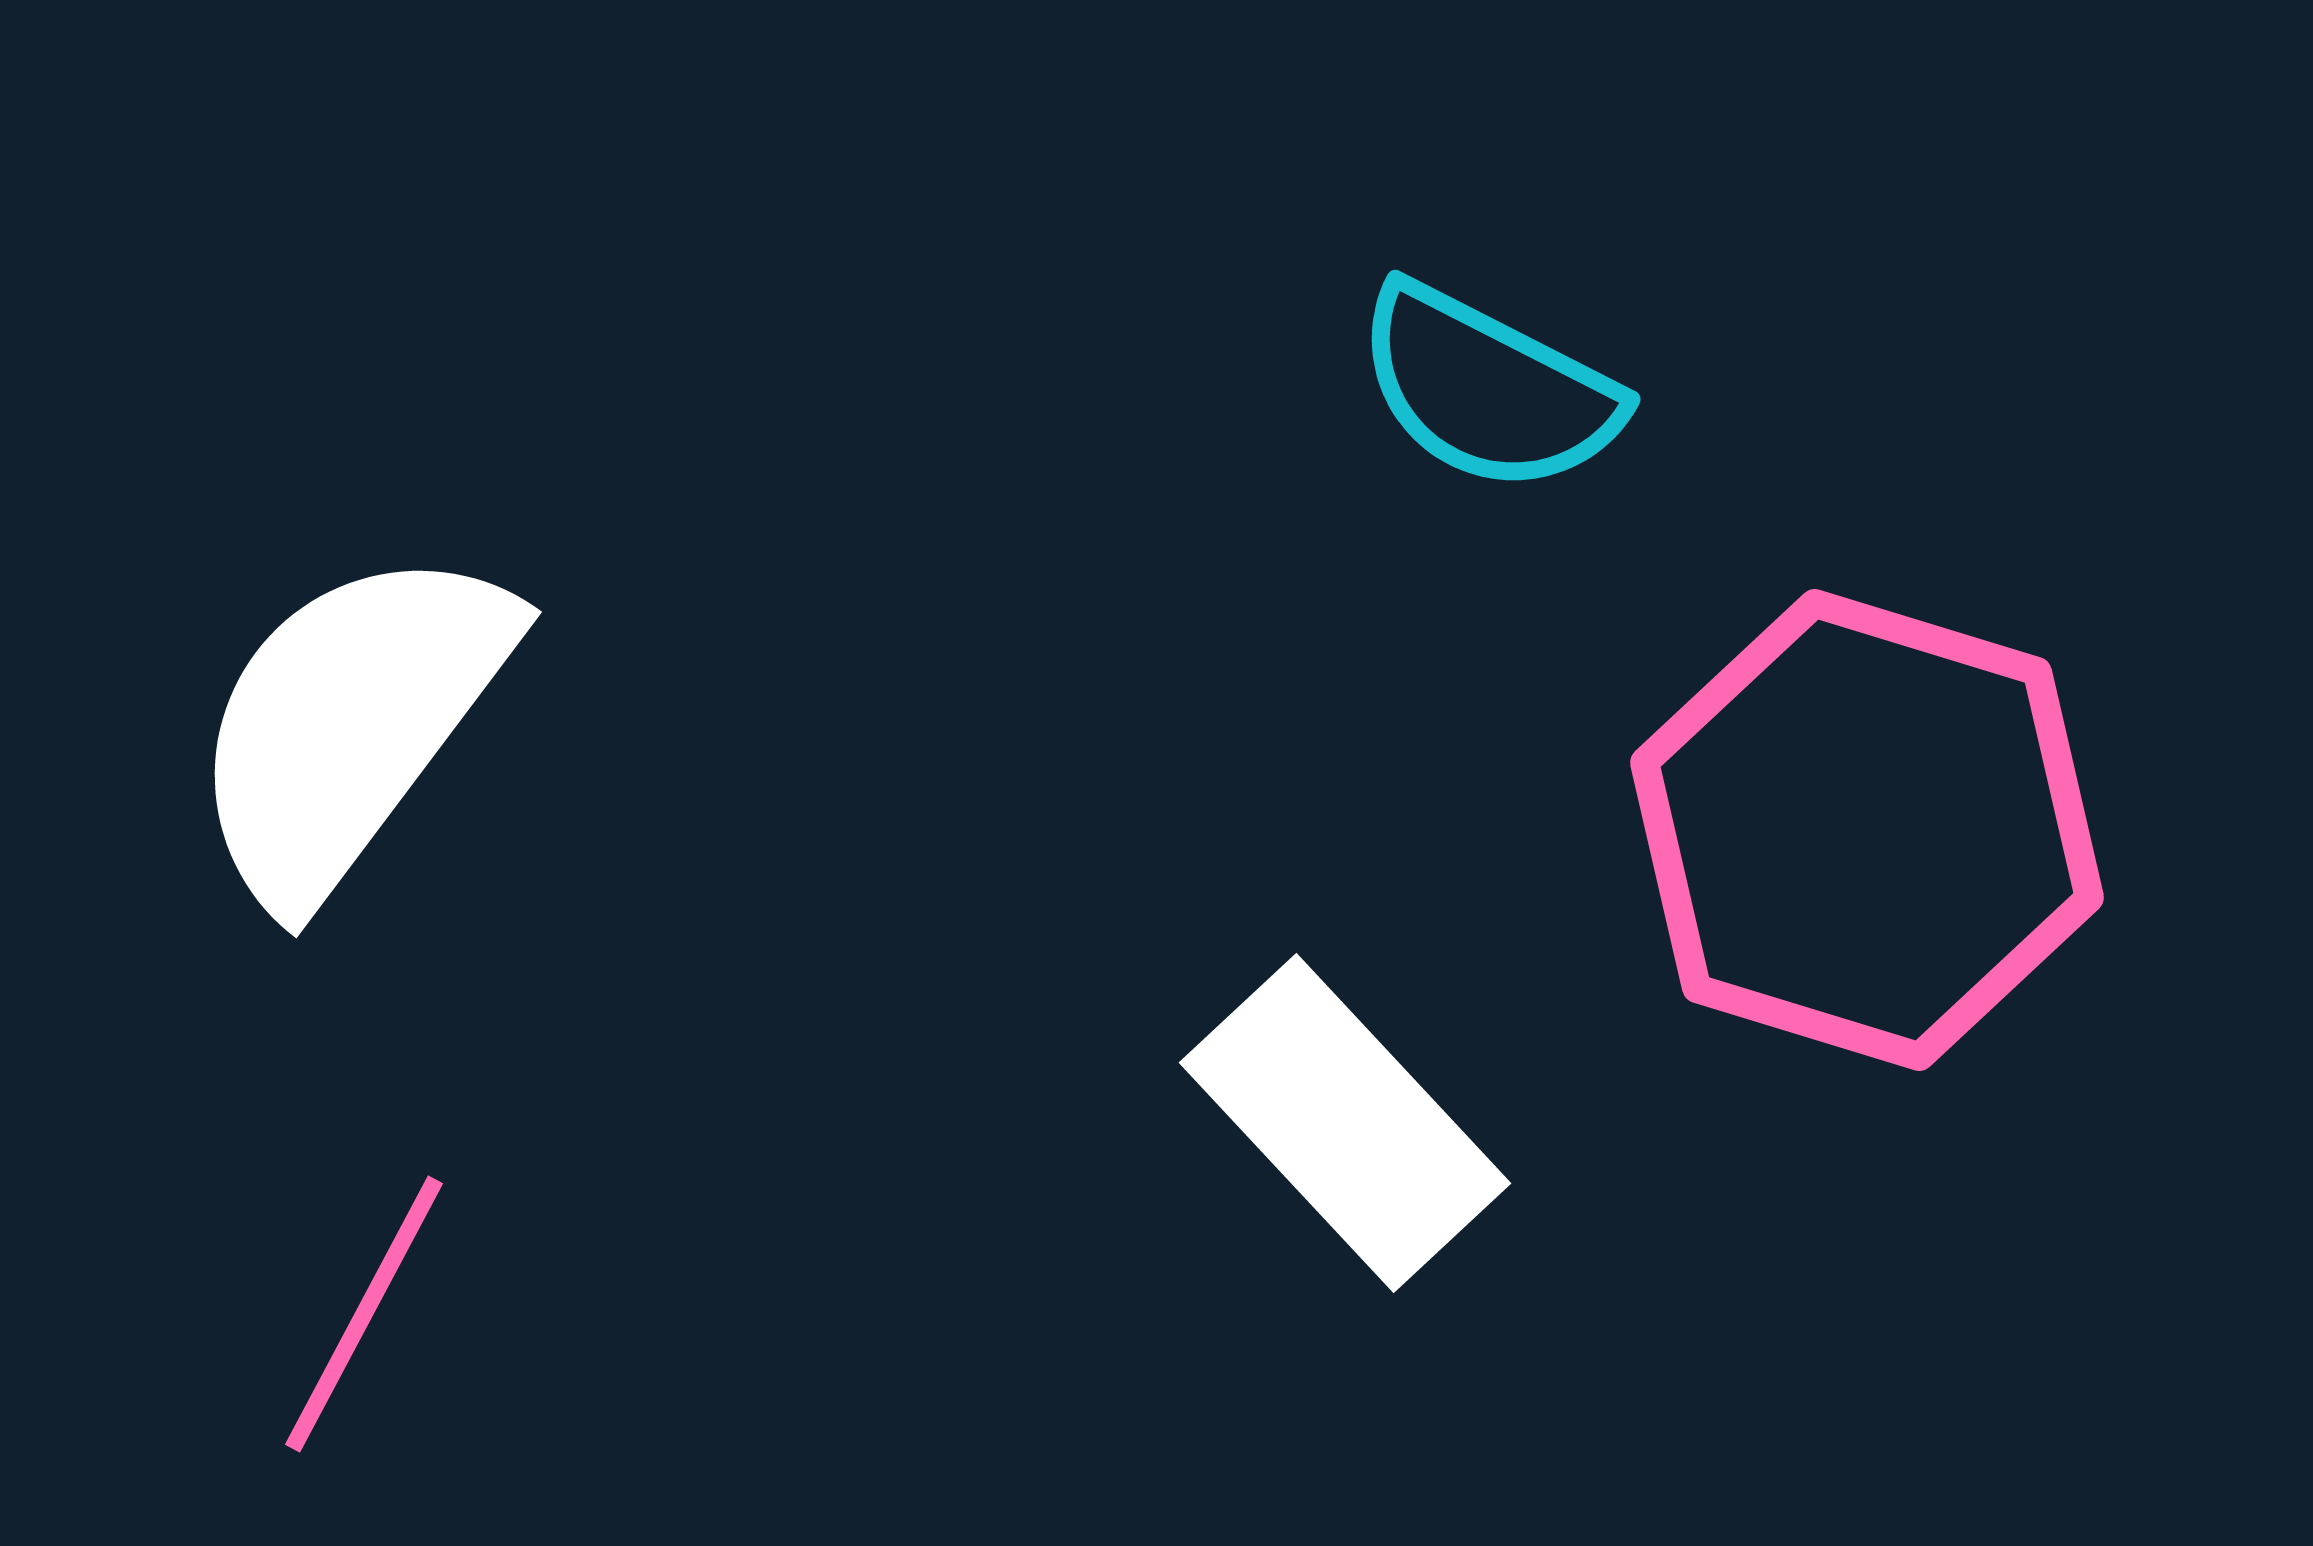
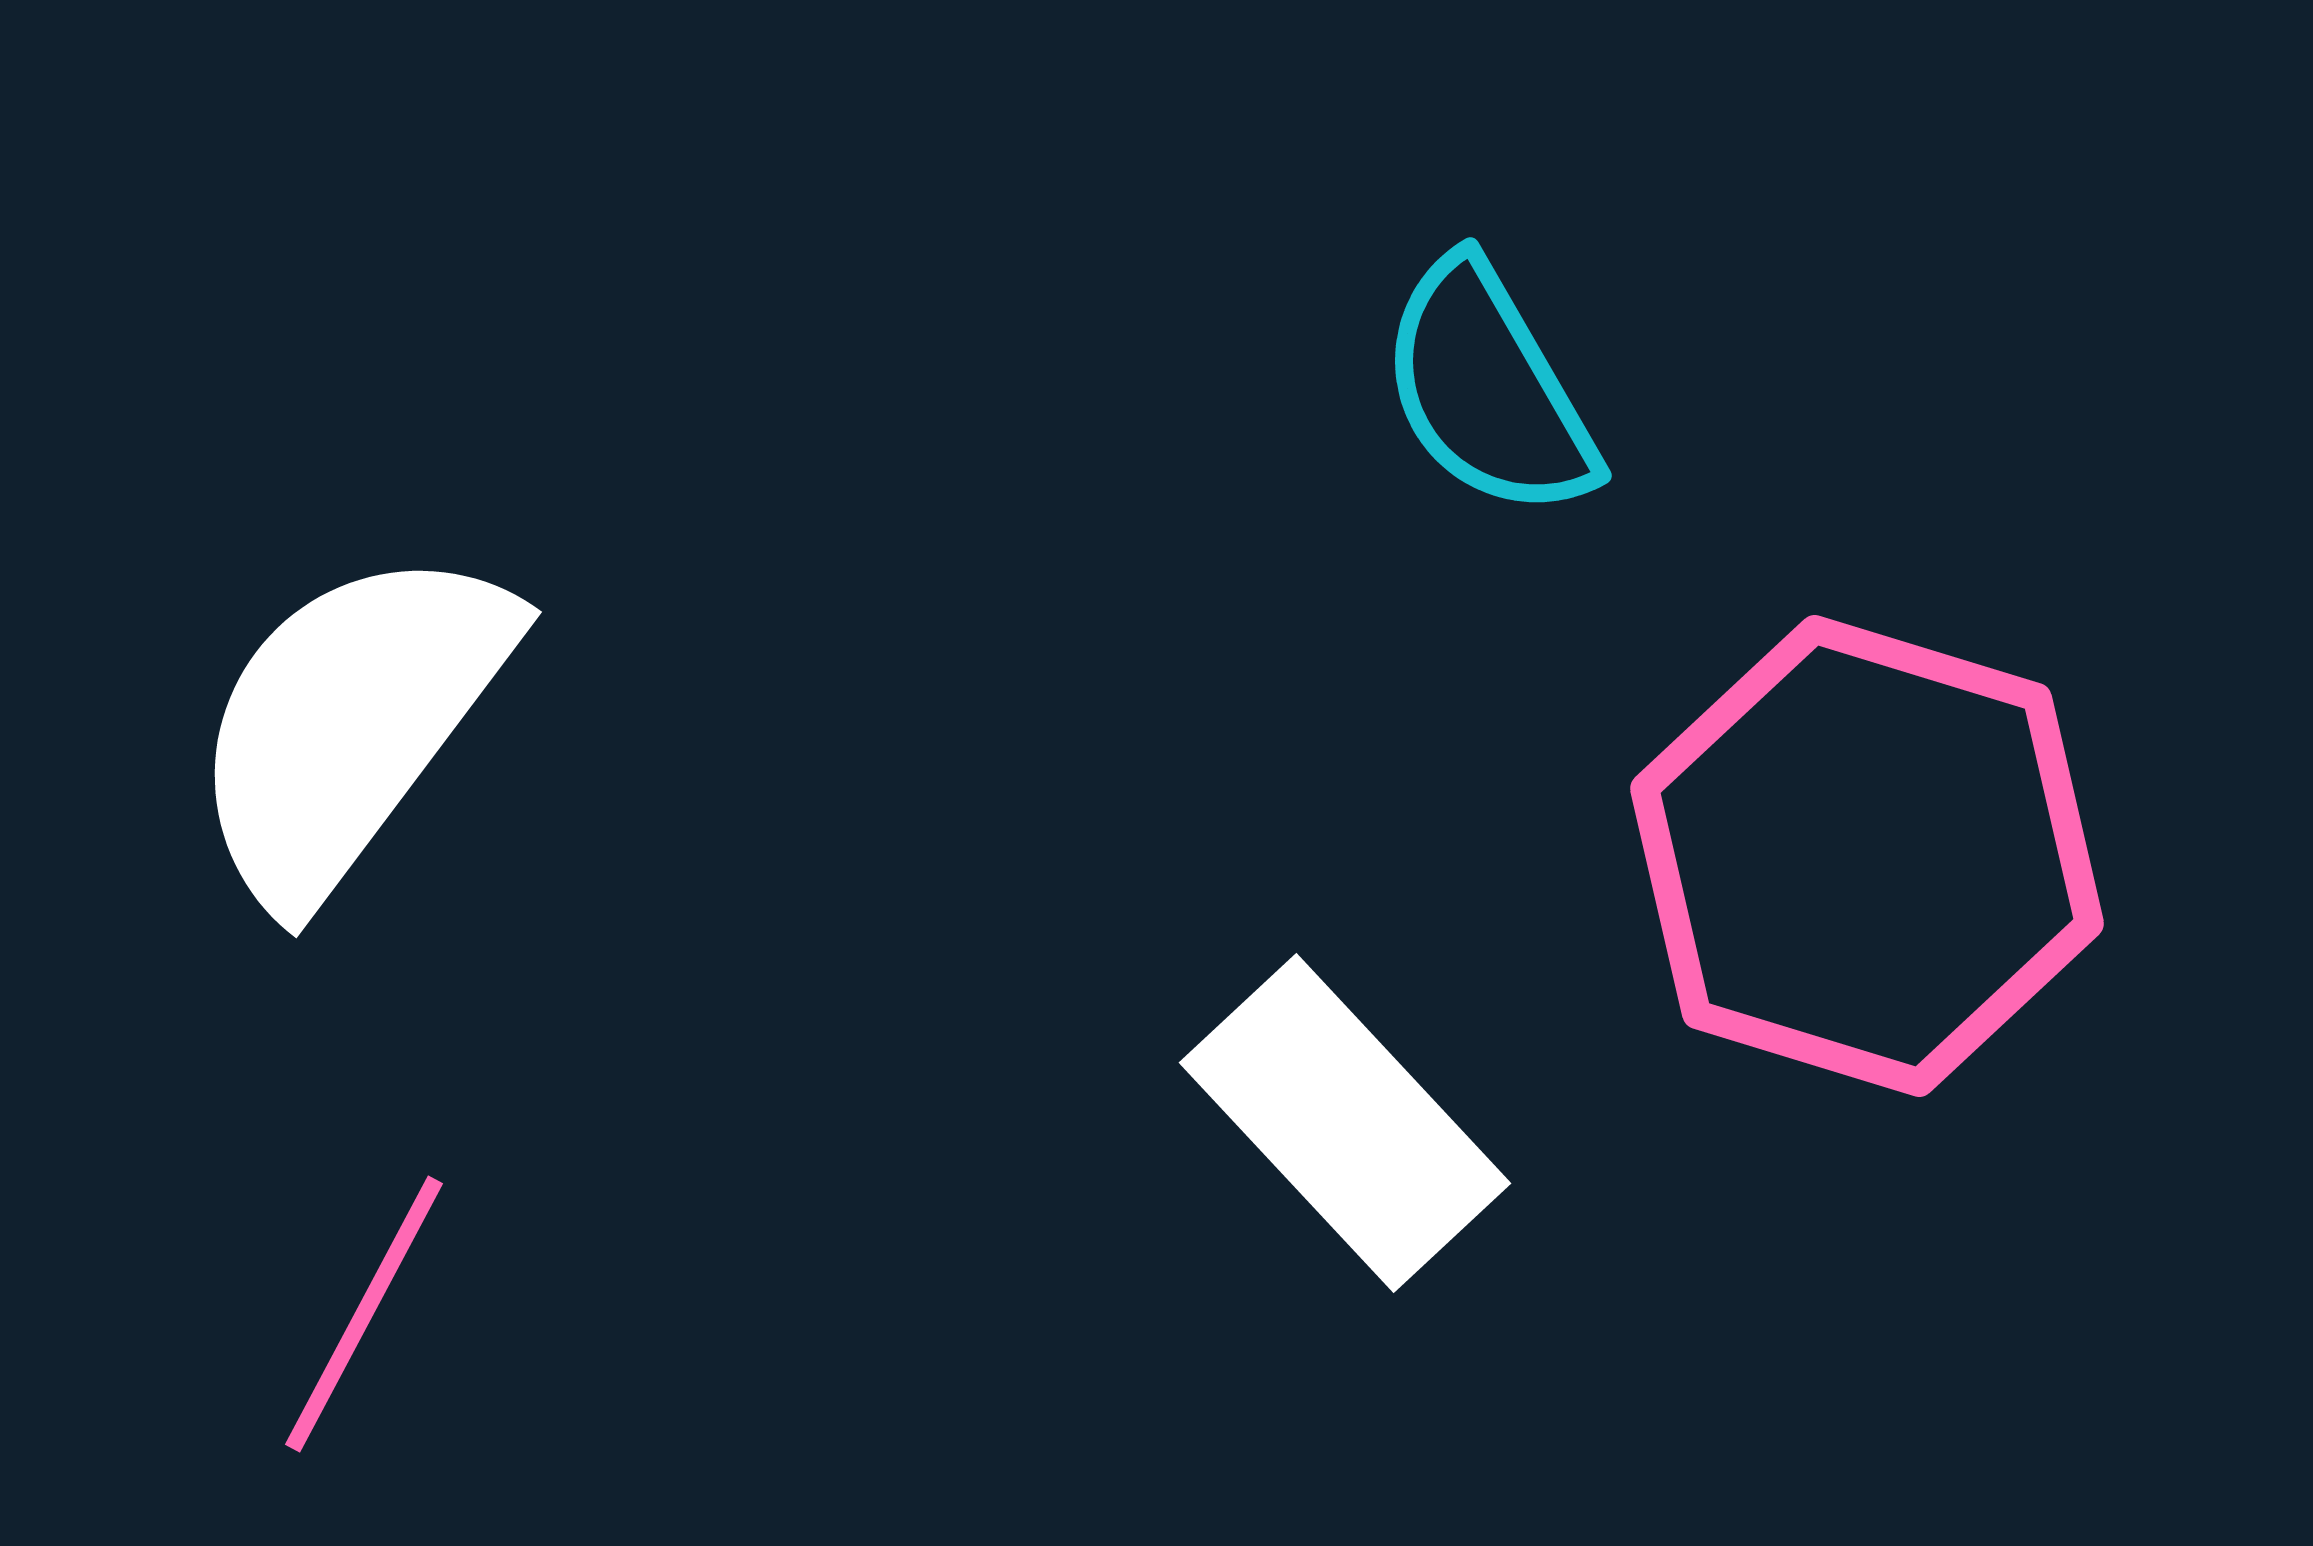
cyan semicircle: rotated 33 degrees clockwise
pink hexagon: moved 26 px down
